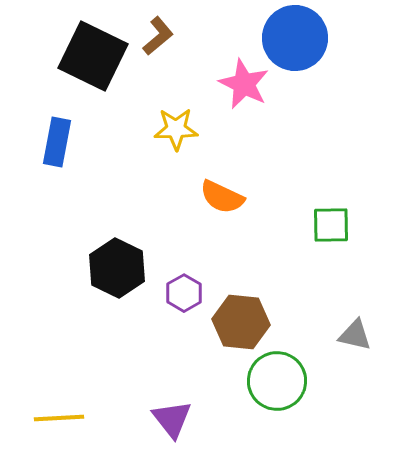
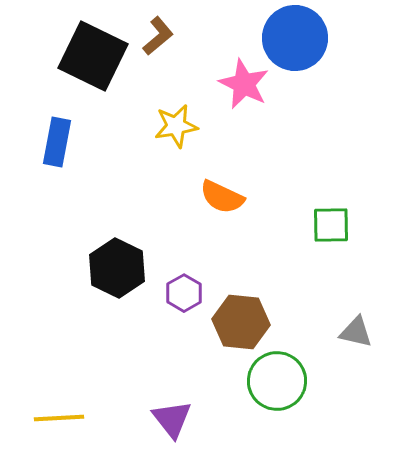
yellow star: moved 3 px up; rotated 9 degrees counterclockwise
gray triangle: moved 1 px right, 3 px up
